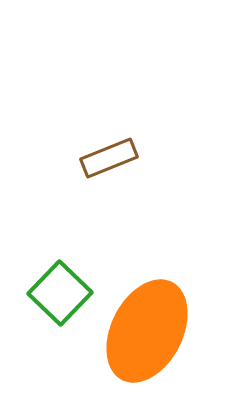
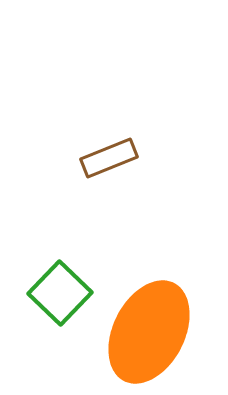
orange ellipse: moved 2 px right, 1 px down
